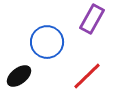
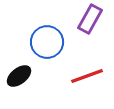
purple rectangle: moved 2 px left
red line: rotated 24 degrees clockwise
